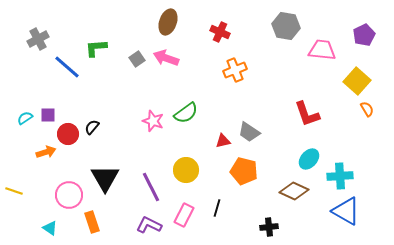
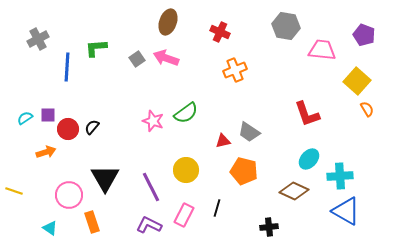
purple pentagon: rotated 25 degrees counterclockwise
blue line: rotated 52 degrees clockwise
red circle: moved 5 px up
